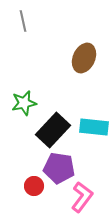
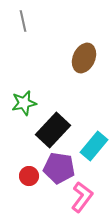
cyan rectangle: moved 19 px down; rotated 56 degrees counterclockwise
red circle: moved 5 px left, 10 px up
